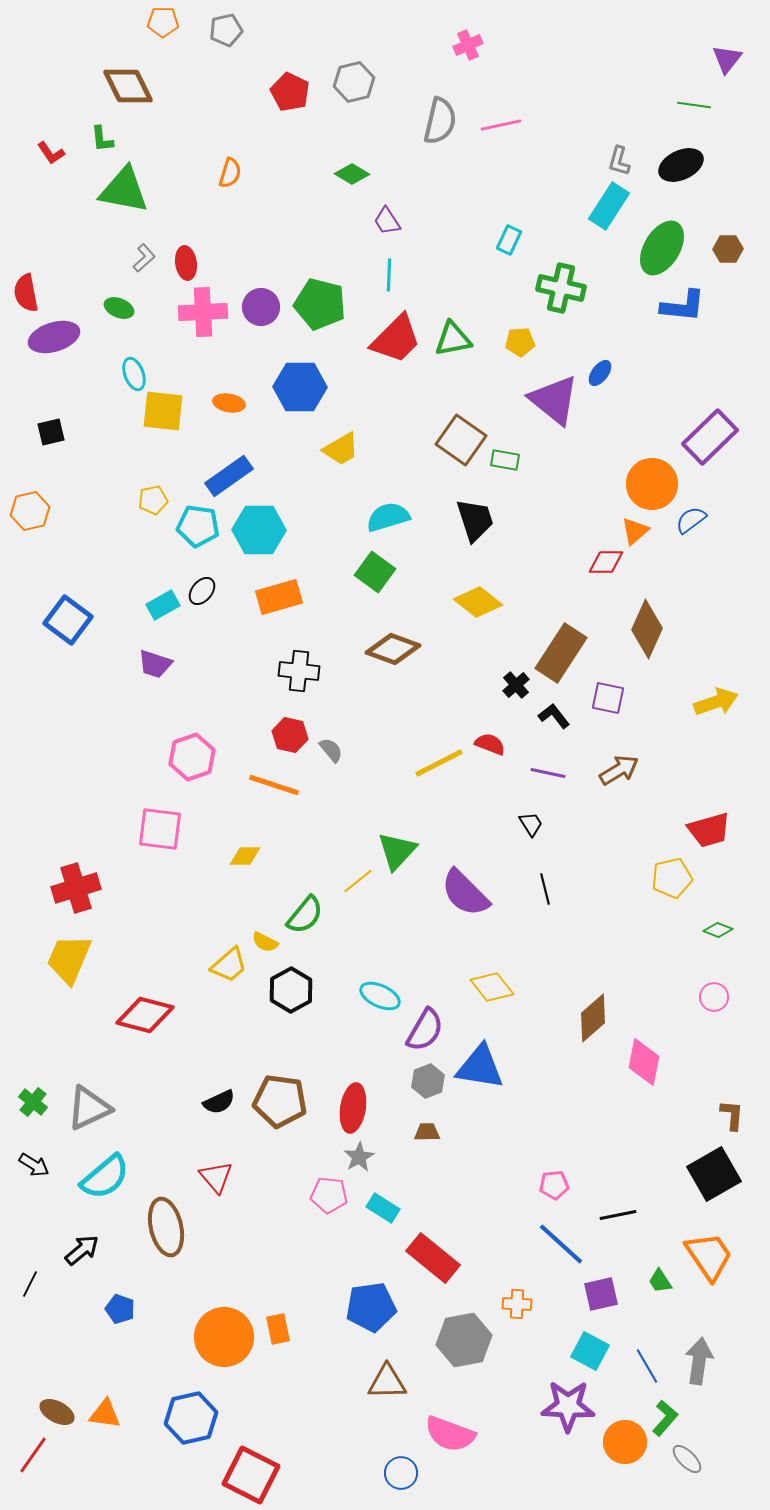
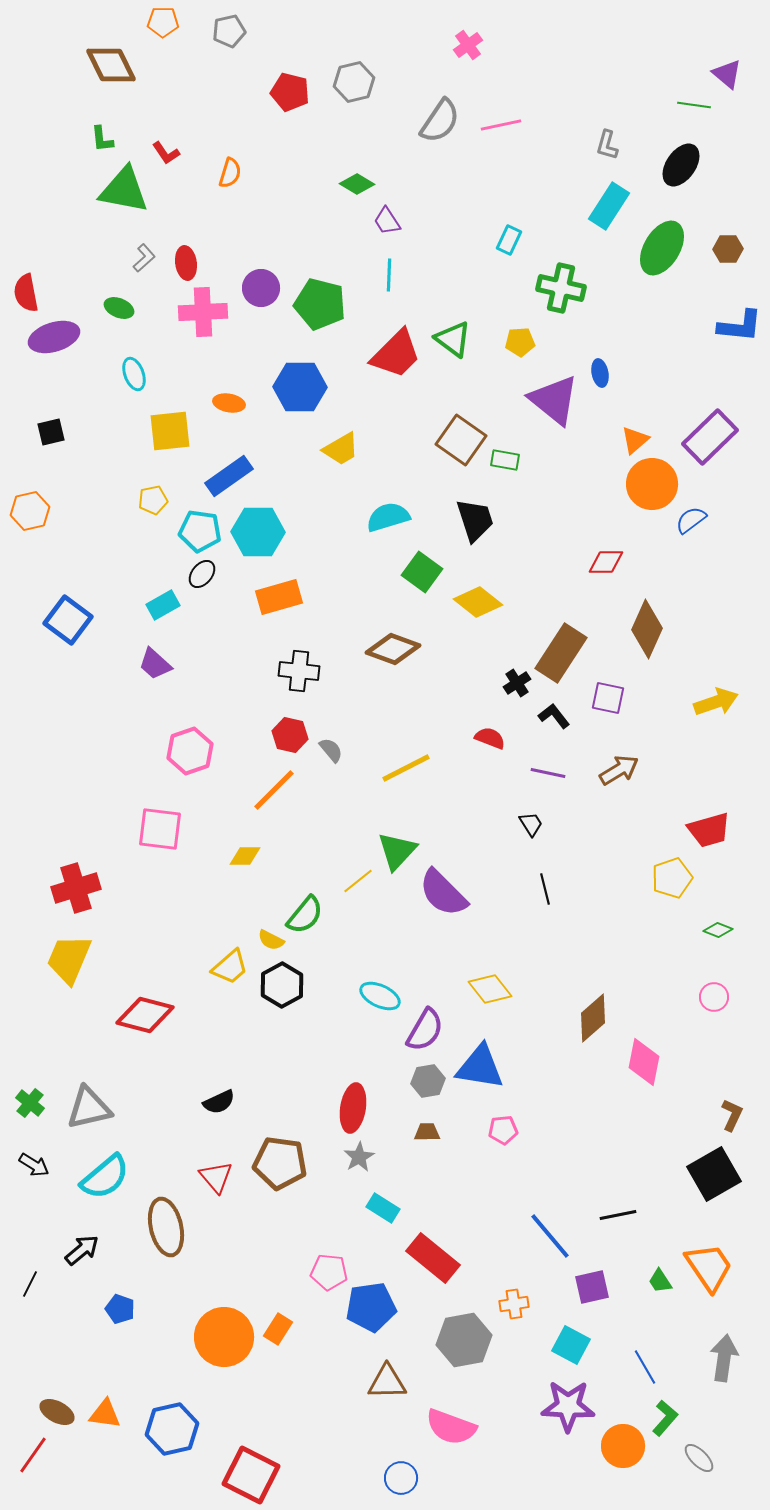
gray pentagon at (226, 30): moved 3 px right, 1 px down
pink cross at (468, 45): rotated 12 degrees counterclockwise
purple triangle at (727, 59): moved 15 px down; rotated 28 degrees counterclockwise
brown diamond at (128, 86): moved 17 px left, 21 px up
red pentagon at (290, 92): rotated 12 degrees counterclockwise
gray semicircle at (440, 121): rotated 21 degrees clockwise
red L-shape at (51, 153): moved 115 px right
gray L-shape at (619, 161): moved 12 px left, 16 px up
black ellipse at (681, 165): rotated 30 degrees counterclockwise
green diamond at (352, 174): moved 5 px right, 10 px down
blue L-shape at (683, 306): moved 57 px right, 20 px down
purple circle at (261, 307): moved 19 px up
red trapezoid at (396, 339): moved 15 px down
green triangle at (453, 339): rotated 48 degrees clockwise
blue ellipse at (600, 373): rotated 48 degrees counterclockwise
yellow square at (163, 411): moved 7 px right, 20 px down; rotated 12 degrees counterclockwise
cyan pentagon at (198, 526): moved 2 px right, 5 px down
cyan hexagon at (259, 530): moved 1 px left, 2 px down
orange triangle at (635, 531): moved 91 px up
green square at (375, 572): moved 47 px right
black ellipse at (202, 591): moved 17 px up
purple trapezoid at (155, 664): rotated 24 degrees clockwise
black cross at (516, 685): moved 1 px right, 2 px up; rotated 8 degrees clockwise
red semicircle at (490, 744): moved 6 px up
pink hexagon at (192, 757): moved 2 px left, 6 px up
yellow line at (439, 763): moved 33 px left, 5 px down
orange line at (274, 785): moved 5 px down; rotated 63 degrees counterclockwise
yellow pentagon at (672, 878): rotated 6 degrees counterclockwise
purple semicircle at (465, 893): moved 22 px left
yellow semicircle at (265, 942): moved 6 px right, 2 px up
yellow trapezoid at (229, 965): moved 1 px right, 2 px down
yellow diamond at (492, 987): moved 2 px left, 2 px down
black hexagon at (291, 990): moved 9 px left, 5 px up
gray hexagon at (428, 1081): rotated 12 degrees clockwise
brown pentagon at (280, 1101): moved 62 px down
green cross at (33, 1102): moved 3 px left, 1 px down
gray triangle at (89, 1108): rotated 12 degrees clockwise
brown L-shape at (732, 1115): rotated 20 degrees clockwise
pink pentagon at (554, 1185): moved 51 px left, 55 px up
pink pentagon at (329, 1195): moved 77 px down
blue line at (561, 1244): moved 11 px left, 8 px up; rotated 8 degrees clockwise
orange trapezoid at (709, 1256): moved 11 px down
purple square at (601, 1294): moved 9 px left, 7 px up
orange cross at (517, 1304): moved 3 px left; rotated 12 degrees counterclockwise
orange rectangle at (278, 1329): rotated 44 degrees clockwise
cyan square at (590, 1351): moved 19 px left, 6 px up
gray arrow at (699, 1361): moved 25 px right, 3 px up
blue line at (647, 1366): moved 2 px left, 1 px down
blue hexagon at (191, 1418): moved 19 px left, 11 px down
pink semicircle at (450, 1434): moved 1 px right, 7 px up
orange circle at (625, 1442): moved 2 px left, 4 px down
gray ellipse at (687, 1459): moved 12 px right, 1 px up
blue circle at (401, 1473): moved 5 px down
